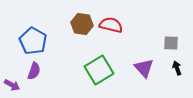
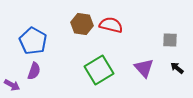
gray square: moved 1 px left, 3 px up
black arrow: rotated 32 degrees counterclockwise
